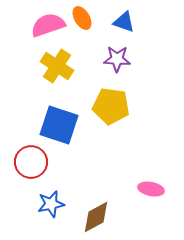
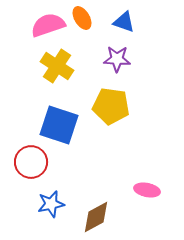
pink ellipse: moved 4 px left, 1 px down
